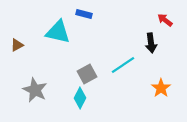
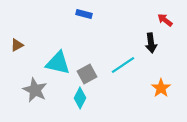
cyan triangle: moved 31 px down
